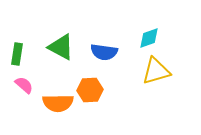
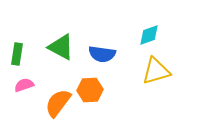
cyan diamond: moved 3 px up
blue semicircle: moved 2 px left, 2 px down
pink semicircle: rotated 60 degrees counterclockwise
orange semicircle: rotated 128 degrees clockwise
